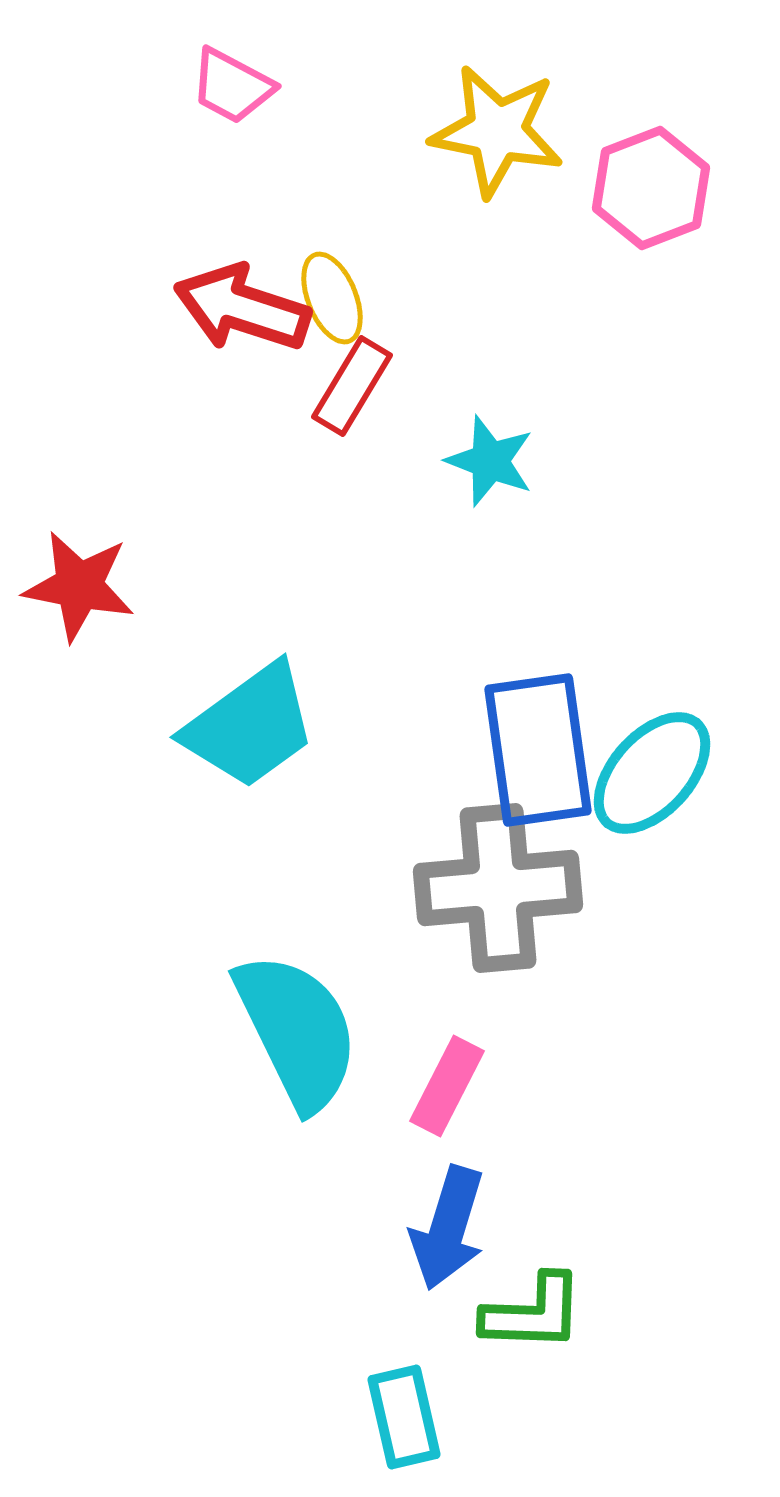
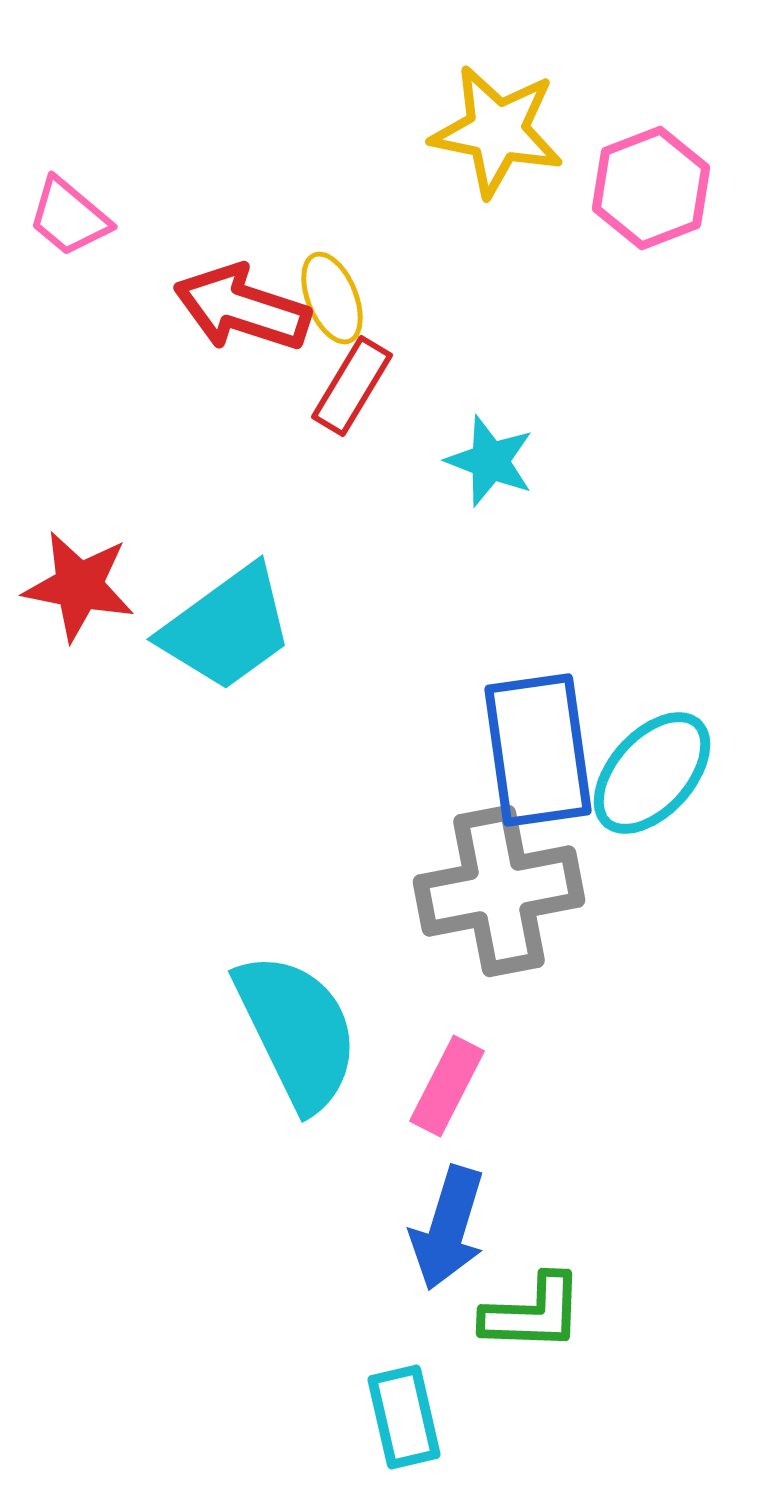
pink trapezoid: moved 163 px left, 131 px down; rotated 12 degrees clockwise
cyan trapezoid: moved 23 px left, 98 px up
gray cross: moved 1 px right, 3 px down; rotated 6 degrees counterclockwise
